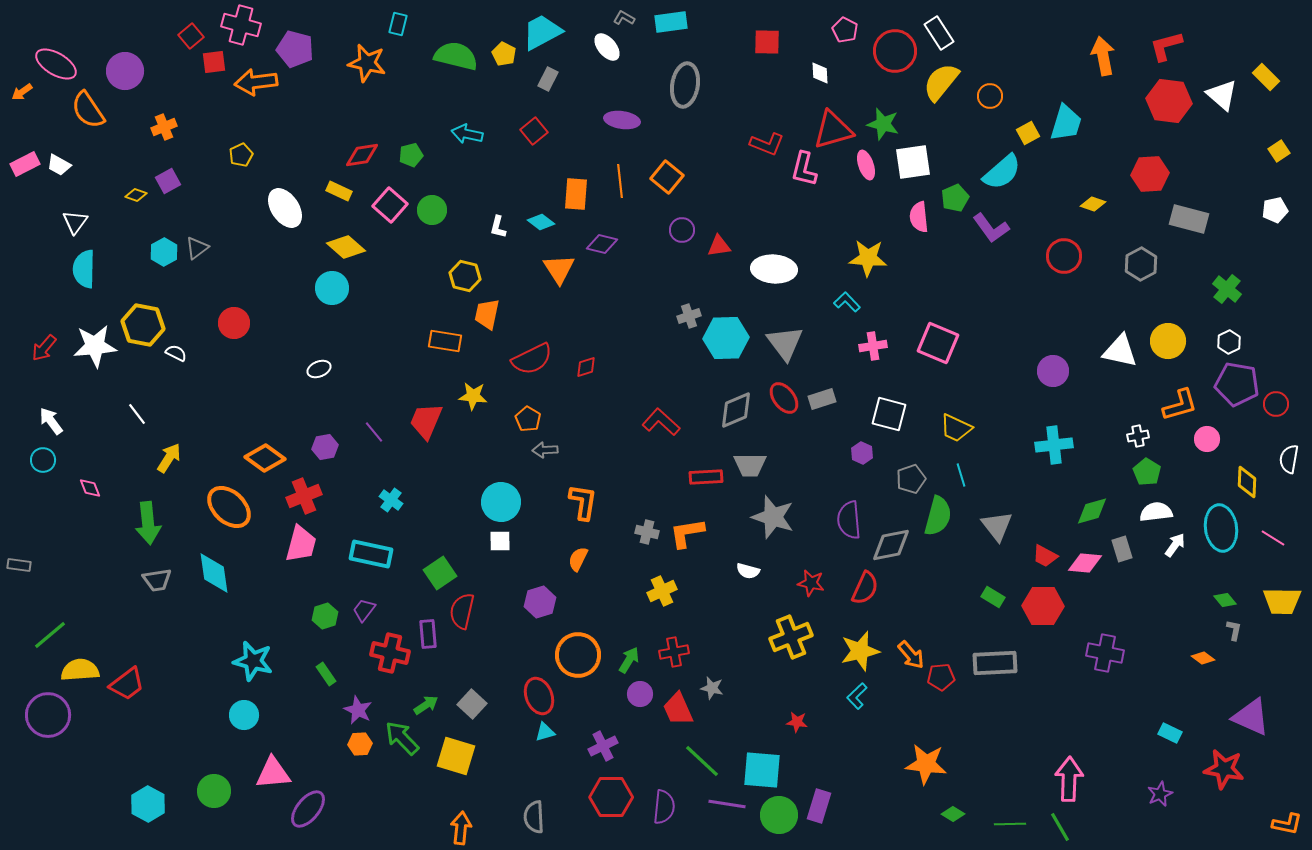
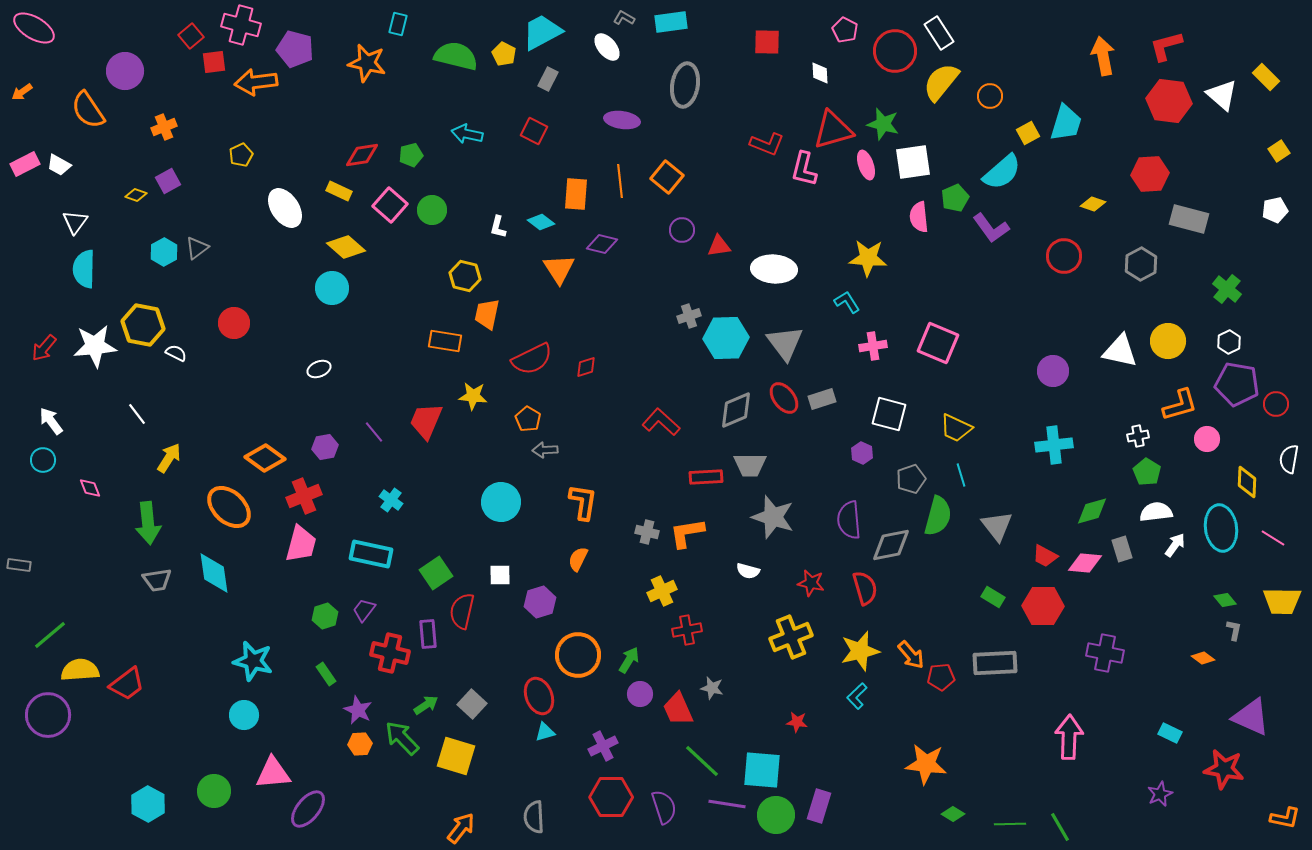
pink ellipse at (56, 64): moved 22 px left, 36 px up
red square at (534, 131): rotated 24 degrees counterclockwise
cyan L-shape at (847, 302): rotated 12 degrees clockwise
white square at (500, 541): moved 34 px down
green square at (440, 573): moved 4 px left
red semicircle at (865, 588): rotated 40 degrees counterclockwise
red cross at (674, 652): moved 13 px right, 22 px up
pink arrow at (1069, 779): moved 42 px up
purple semicircle at (664, 807): rotated 24 degrees counterclockwise
green circle at (779, 815): moved 3 px left
orange L-shape at (1287, 824): moved 2 px left, 6 px up
orange arrow at (461, 828): rotated 32 degrees clockwise
